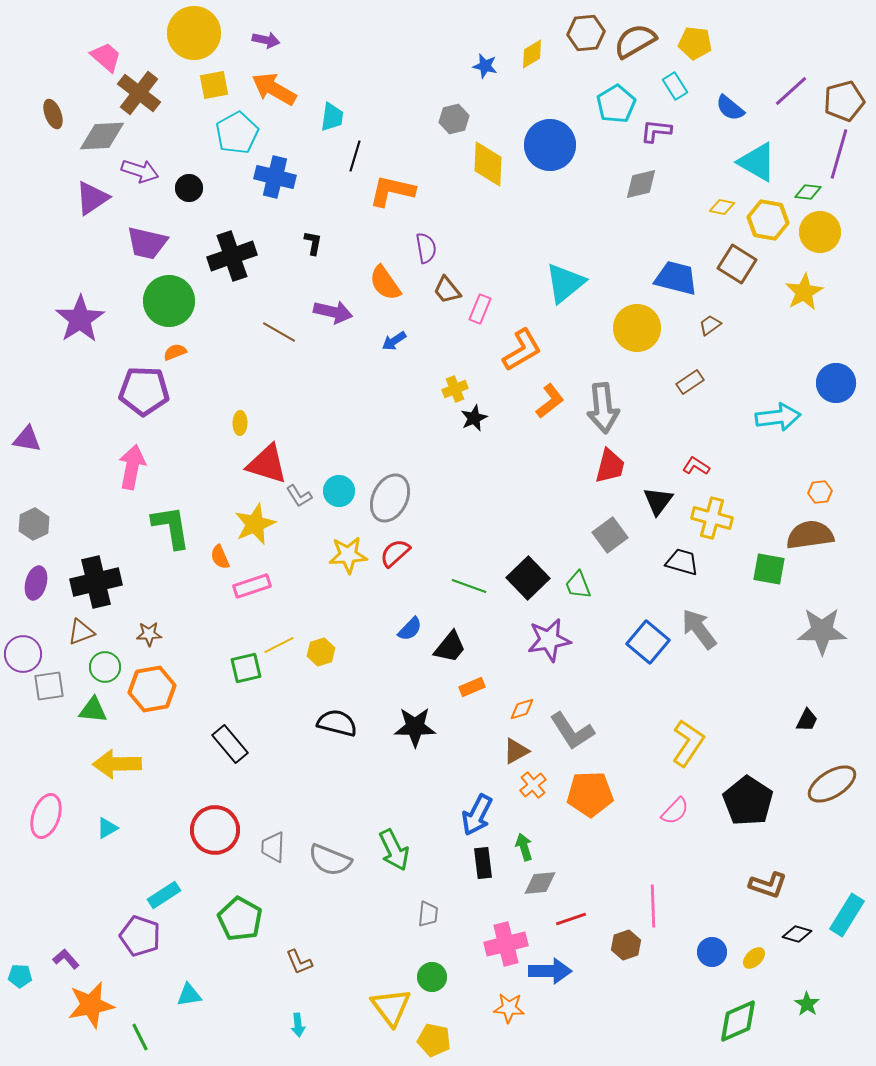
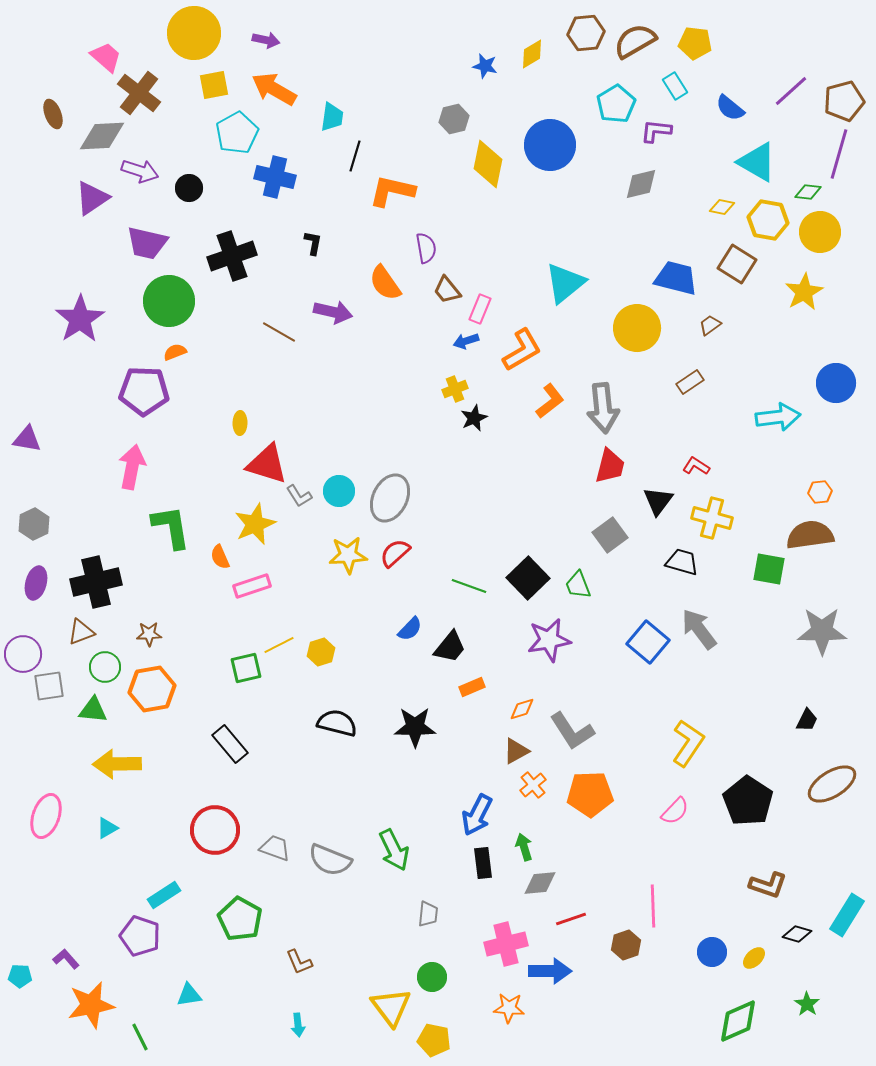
yellow diamond at (488, 164): rotated 9 degrees clockwise
blue arrow at (394, 341): moved 72 px right; rotated 15 degrees clockwise
gray trapezoid at (273, 847): moved 2 px right, 1 px down; rotated 108 degrees clockwise
